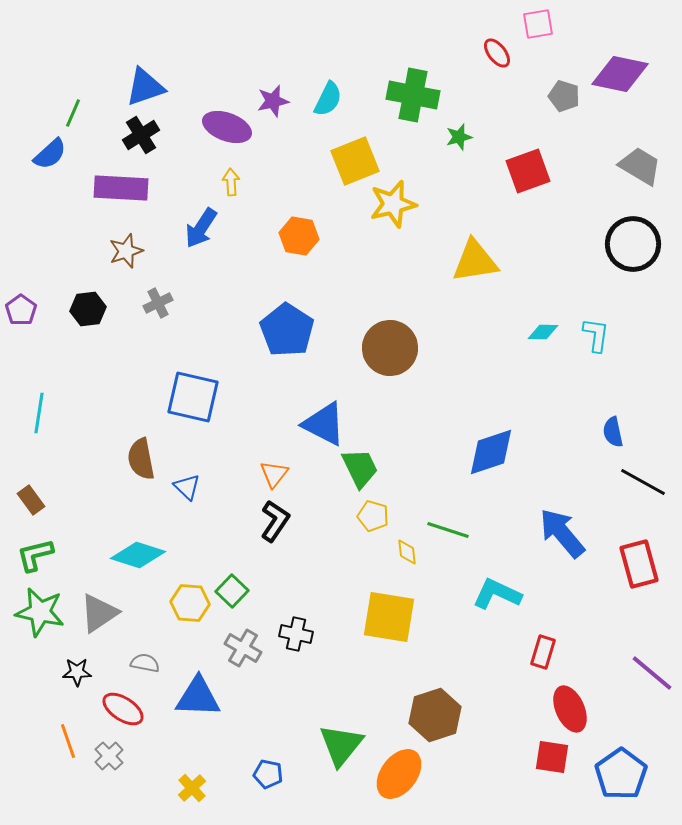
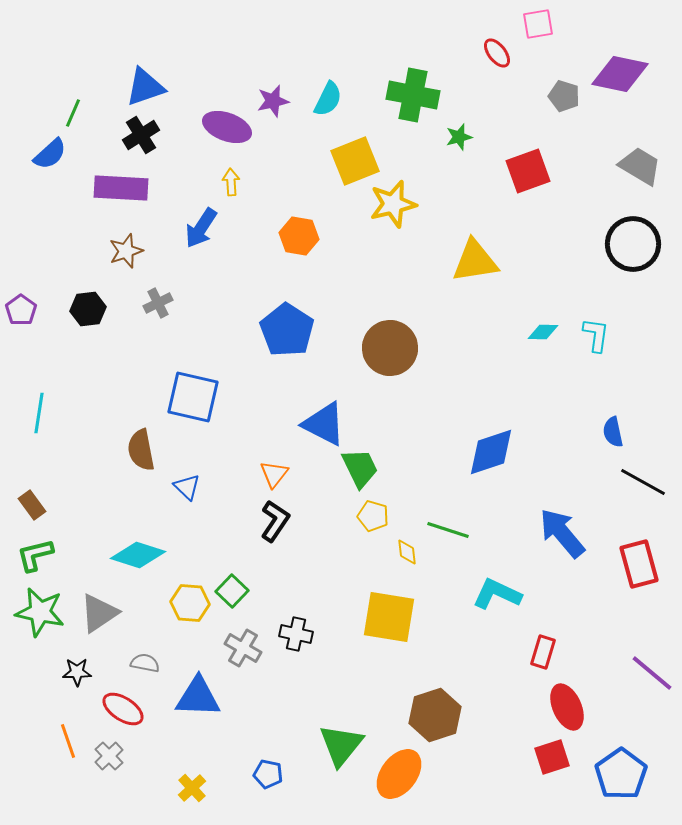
brown semicircle at (141, 459): moved 9 px up
brown rectangle at (31, 500): moved 1 px right, 5 px down
red ellipse at (570, 709): moved 3 px left, 2 px up
red square at (552, 757): rotated 27 degrees counterclockwise
